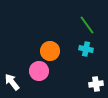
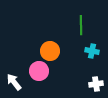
green line: moved 6 px left; rotated 36 degrees clockwise
cyan cross: moved 6 px right, 2 px down
white arrow: moved 2 px right
